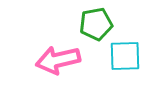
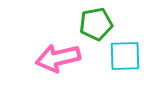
pink arrow: moved 2 px up
